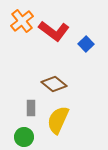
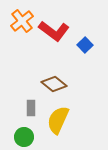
blue square: moved 1 px left, 1 px down
